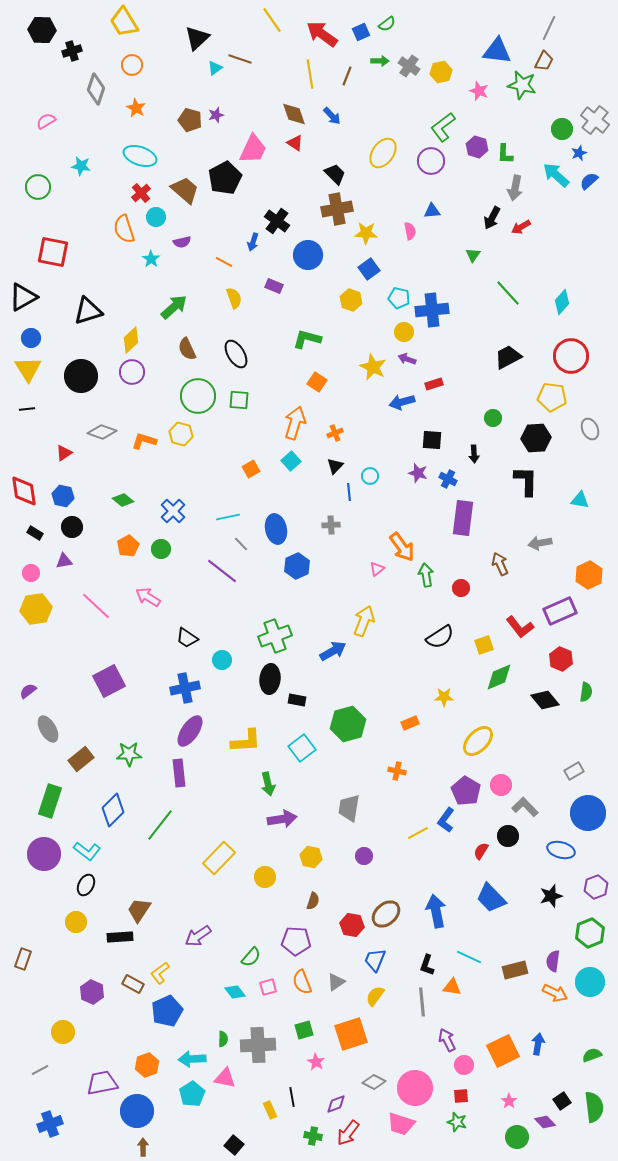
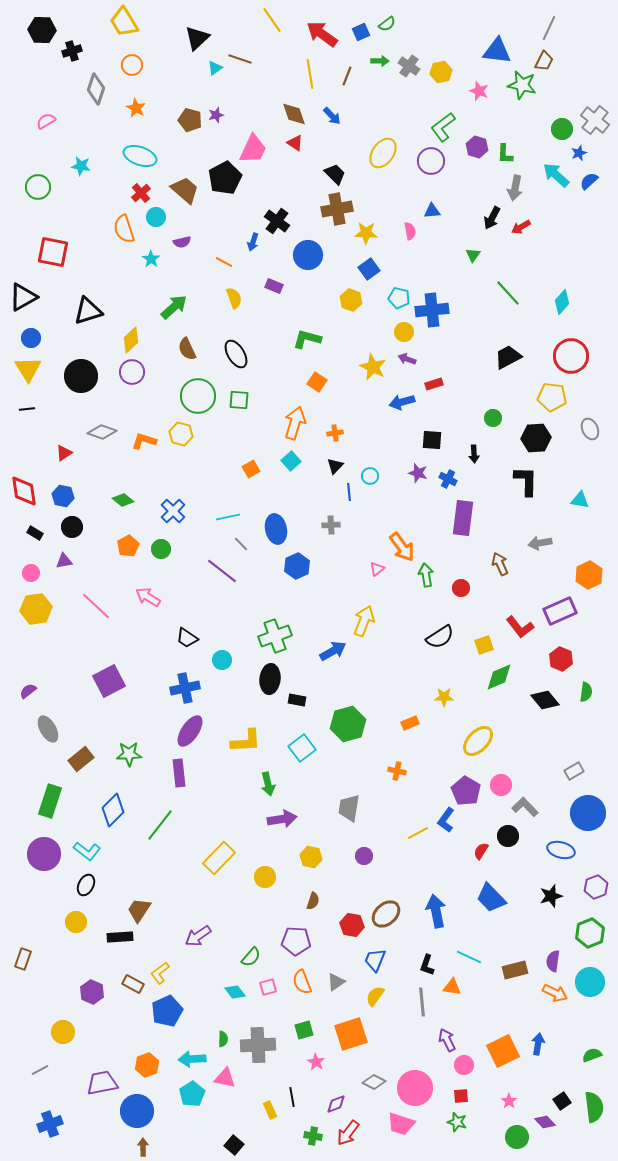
orange cross at (335, 433): rotated 14 degrees clockwise
